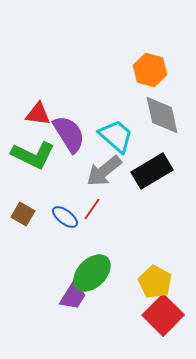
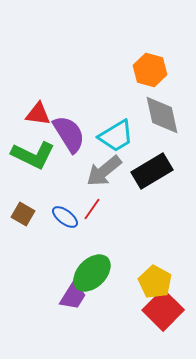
cyan trapezoid: rotated 108 degrees clockwise
red square: moved 5 px up
